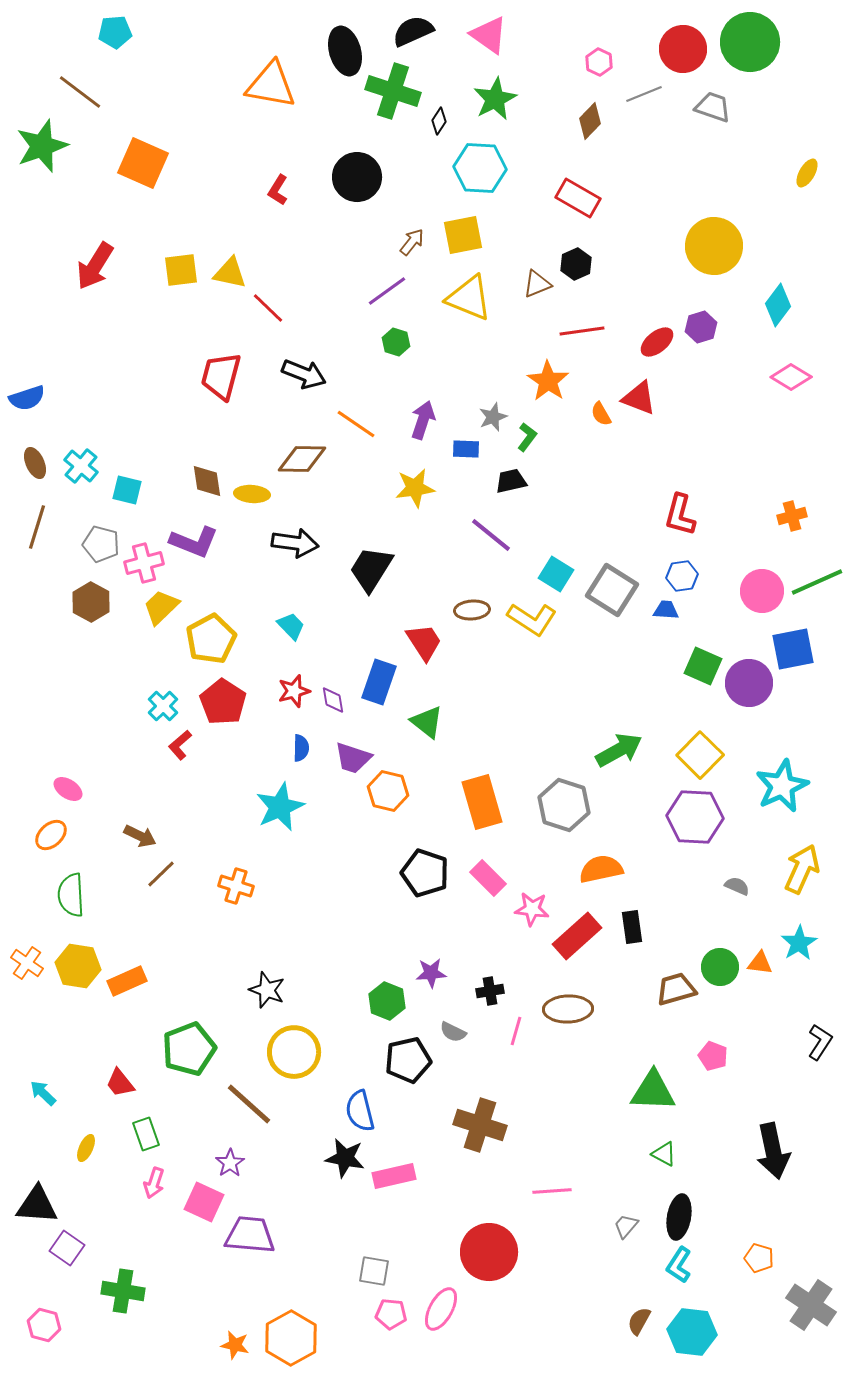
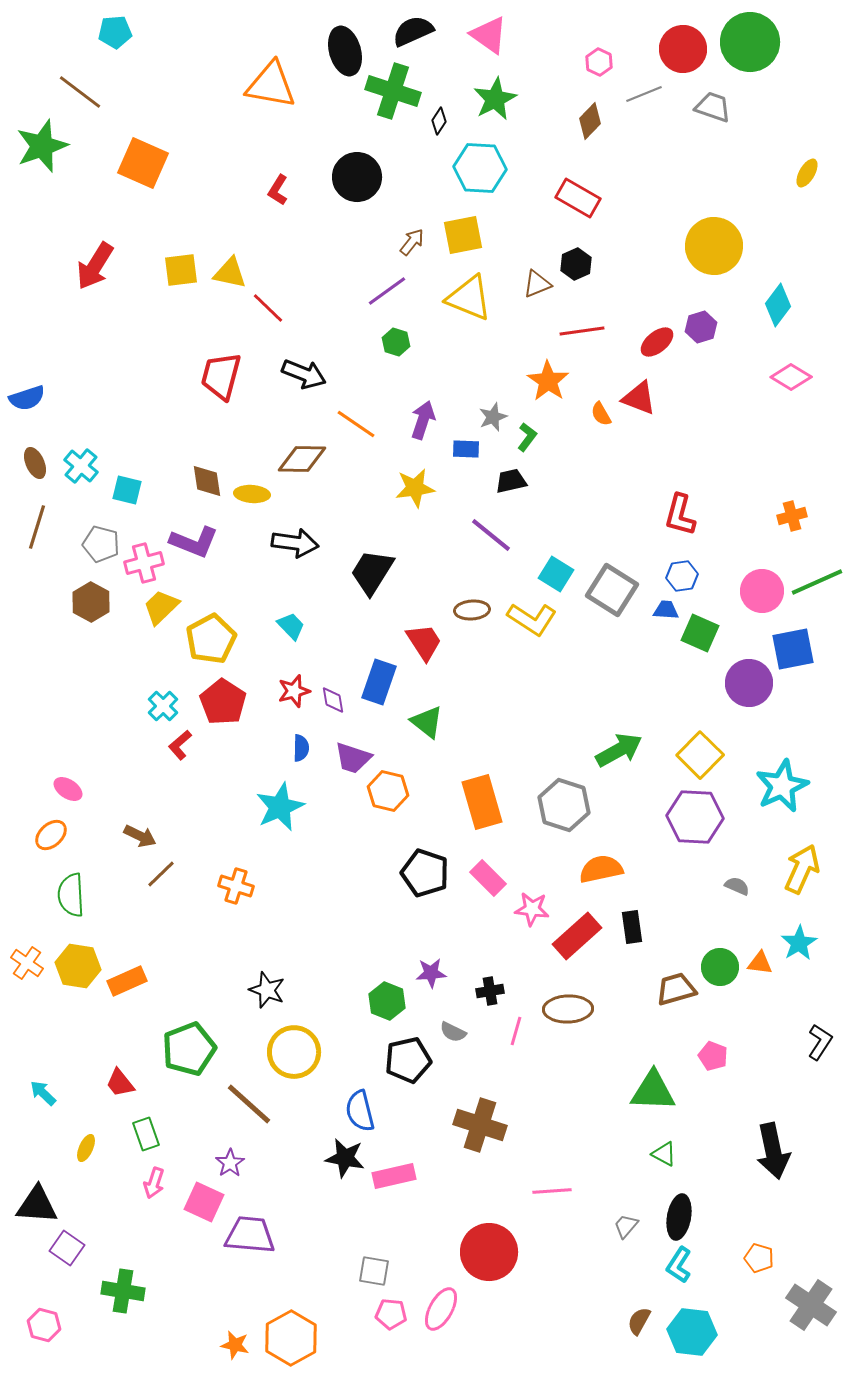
black trapezoid at (371, 569): moved 1 px right, 3 px down
green square at (703, 666): moved 3 px left, 33 px up
